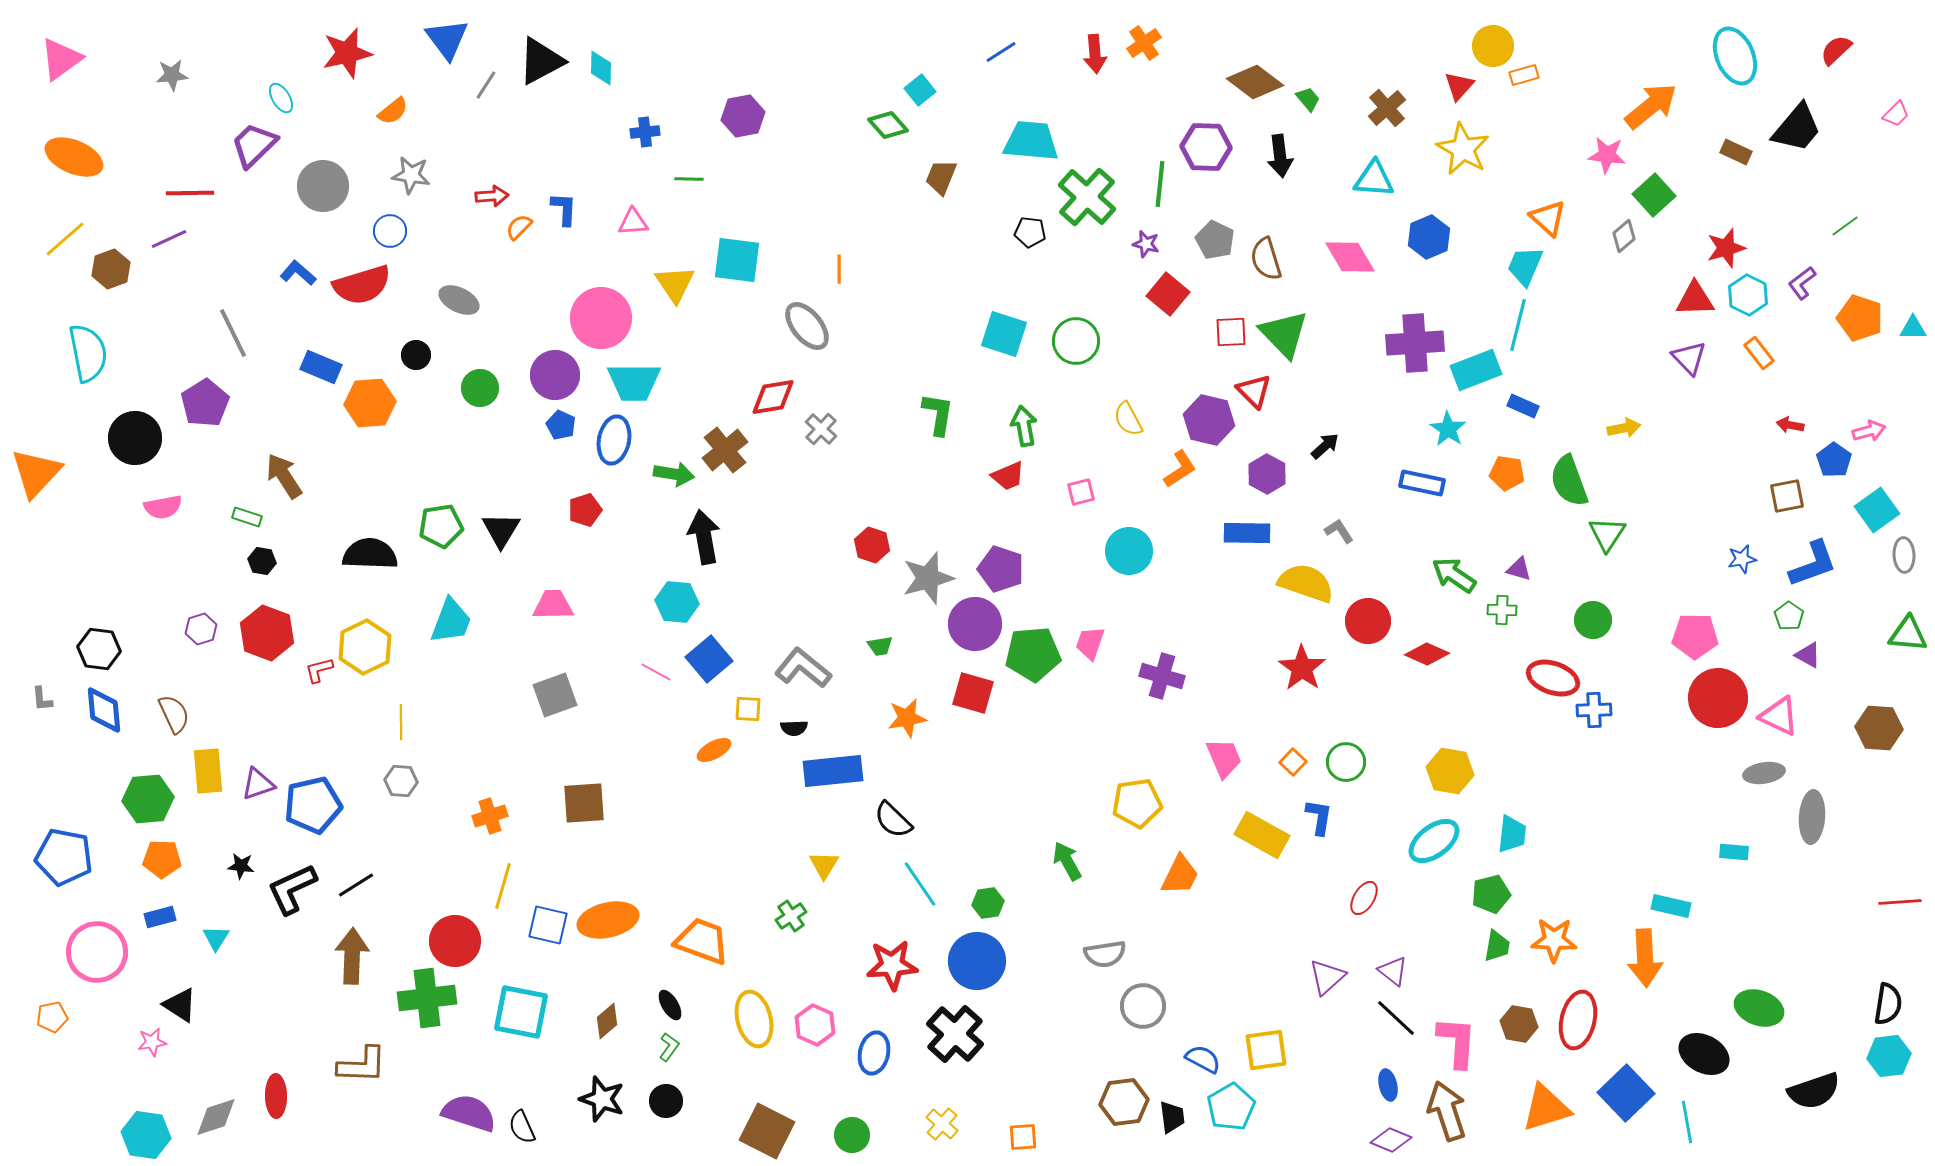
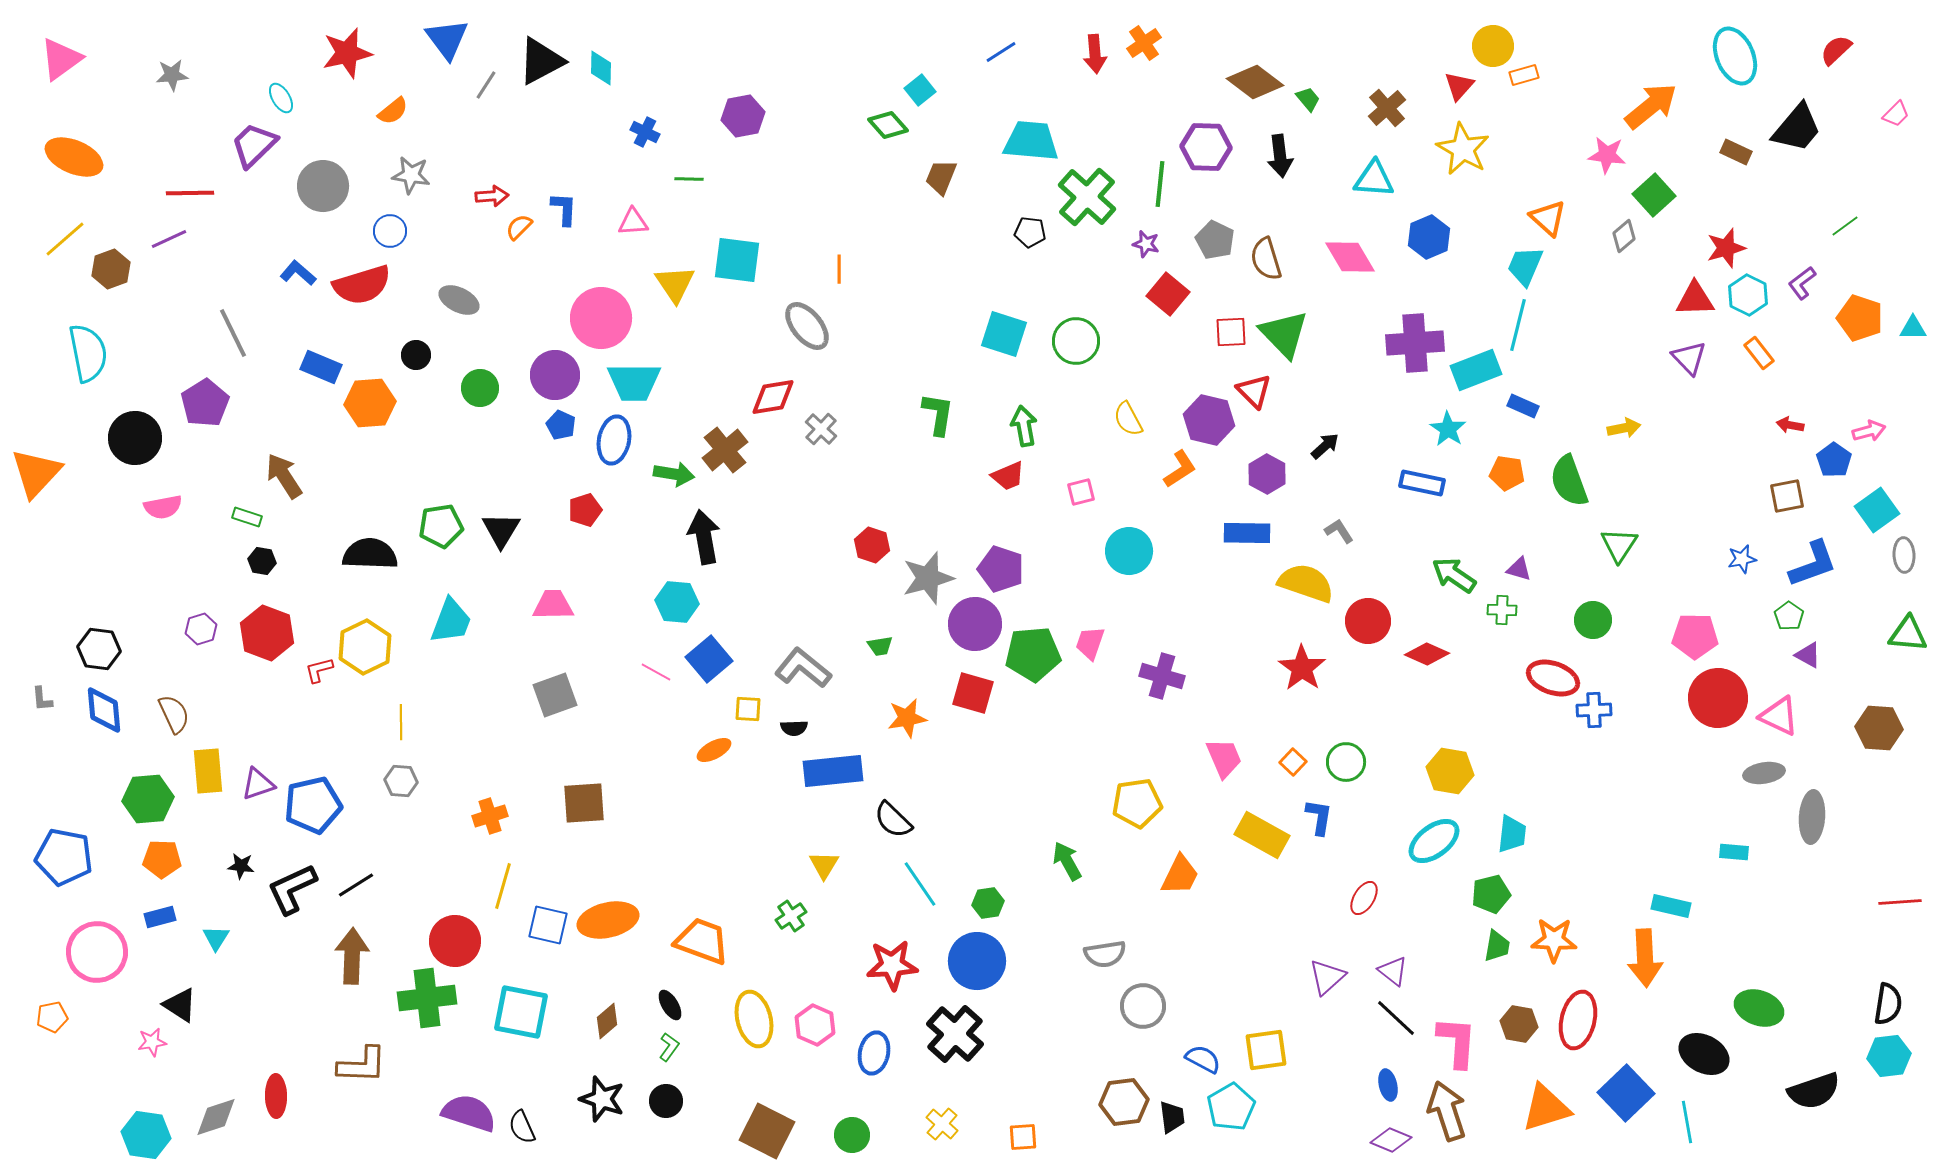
blue cross at (645, 132): rotated 32 degrees clockwise
green triangle at (1607, 534): moved 12 px right, 11 px down
